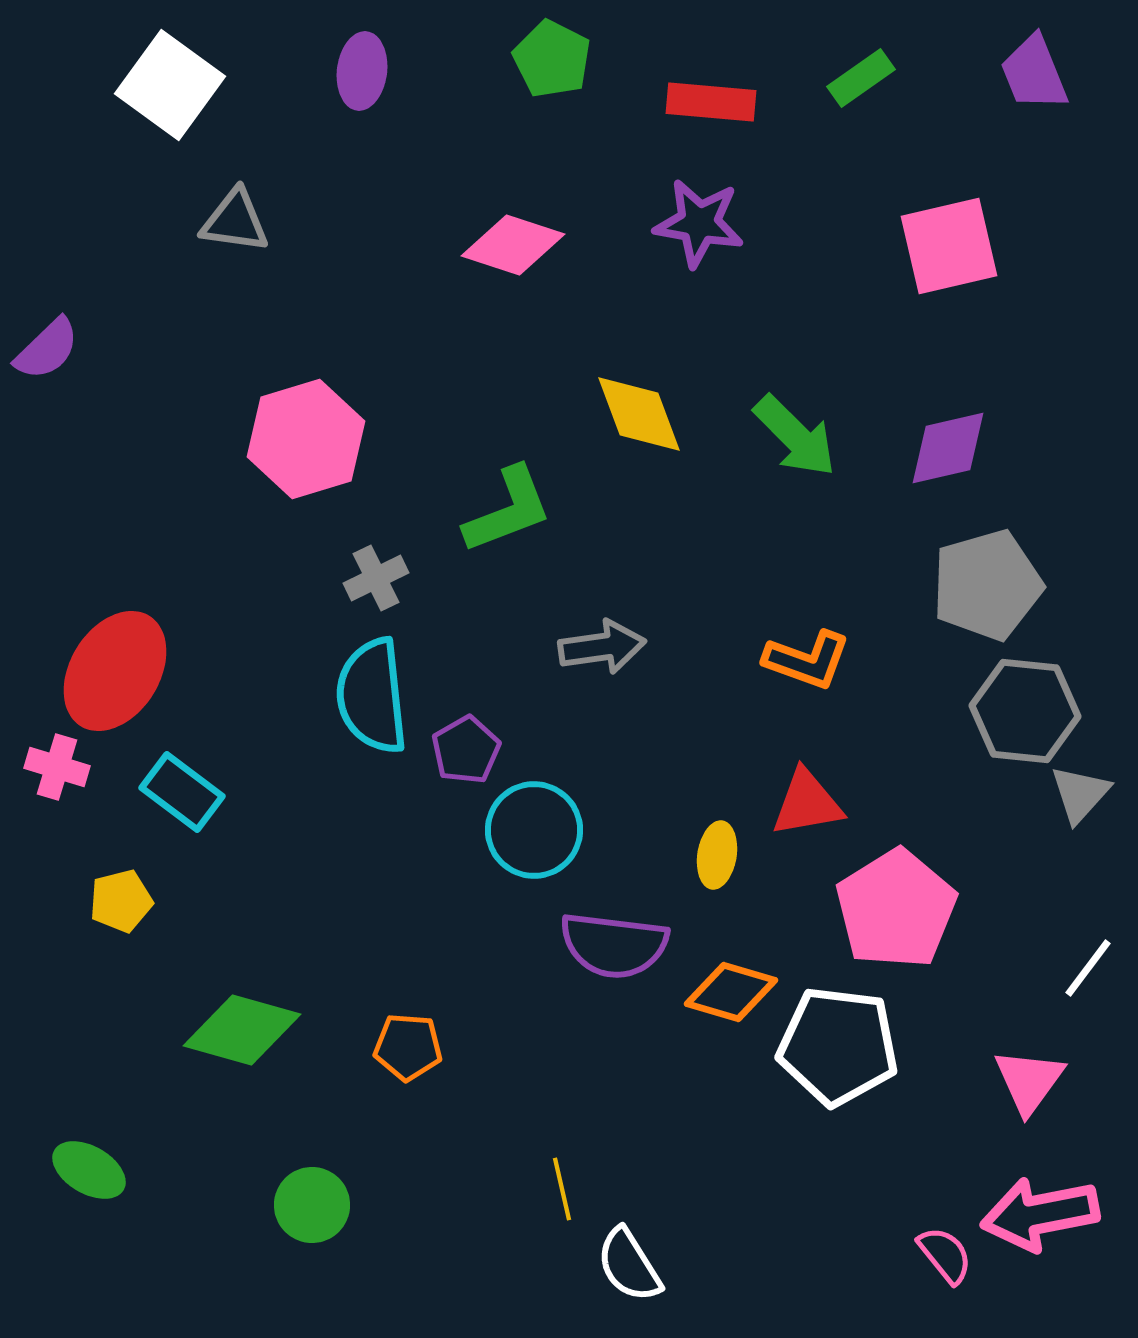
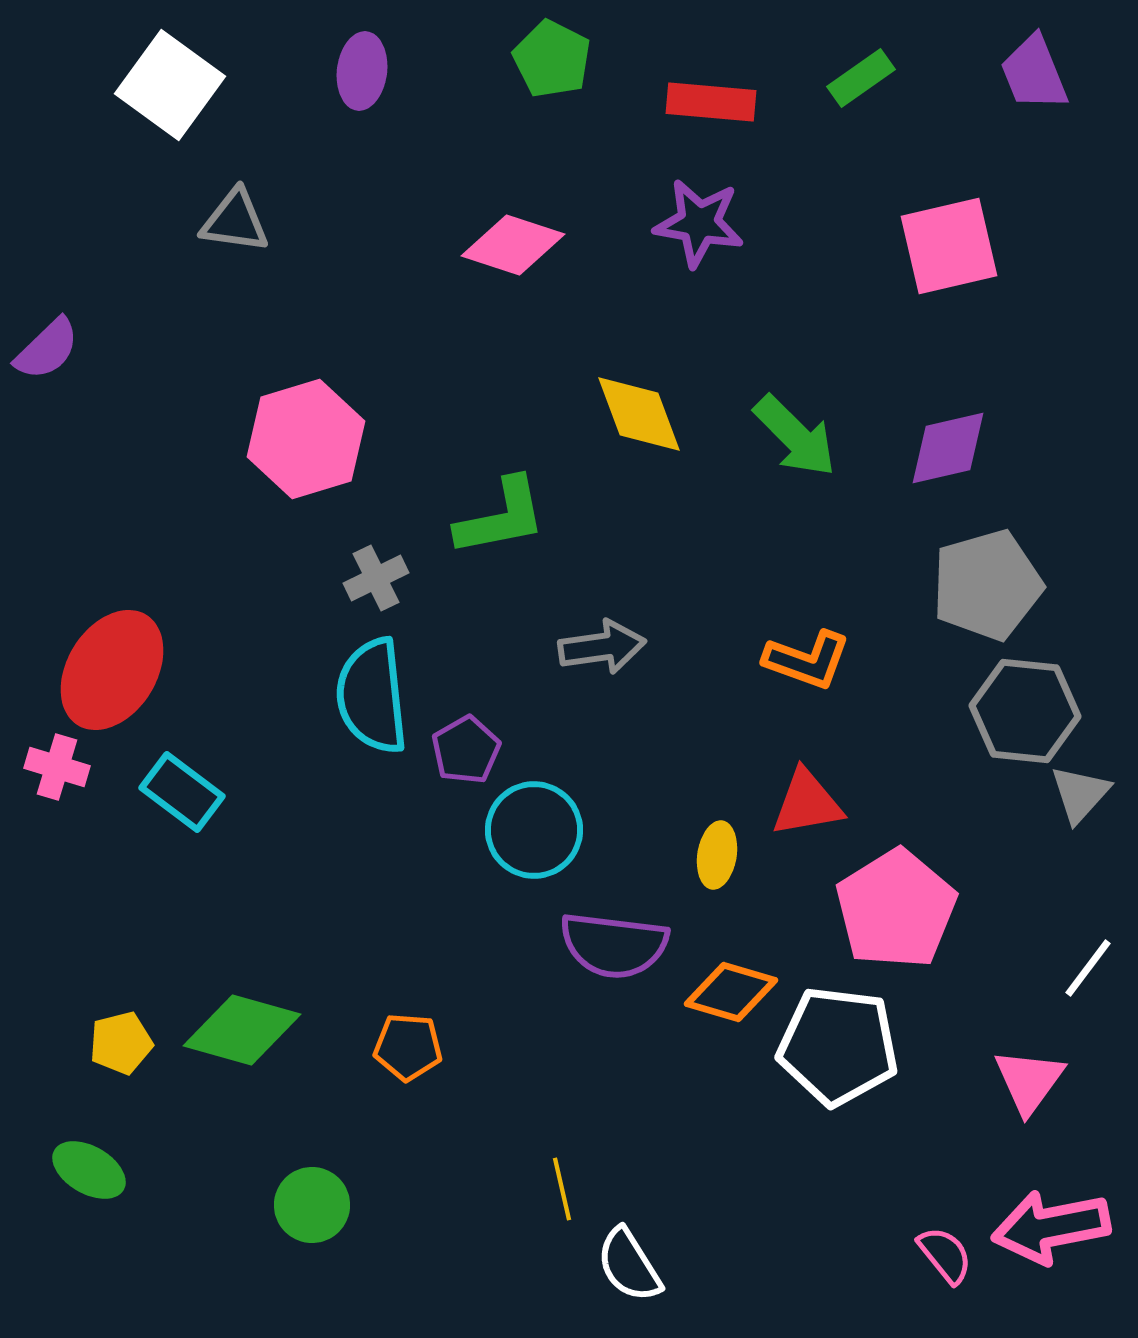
green L-shape at (508, 510): moved 7 px left, 7 px down; rotated 10 degrees clockwise
red ellipse at (115, 671): moved 3 px left, 1 px up
yellow pentagon at (121, 901): moved 142 px down
pink arrow at (1040, 1214): moved 11 px right, 13 px down
